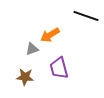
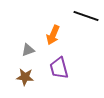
orange arrow: moved 3 px right; rotated 36 degrees counterclockwise
gray triangle: moved 4 px left, 1 px down
